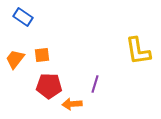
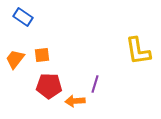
orange arrow: moved 3 px right, 3 px up
